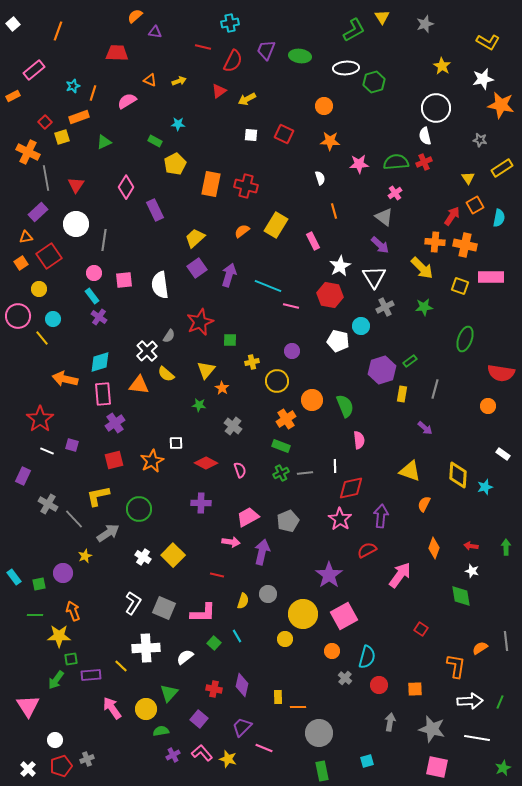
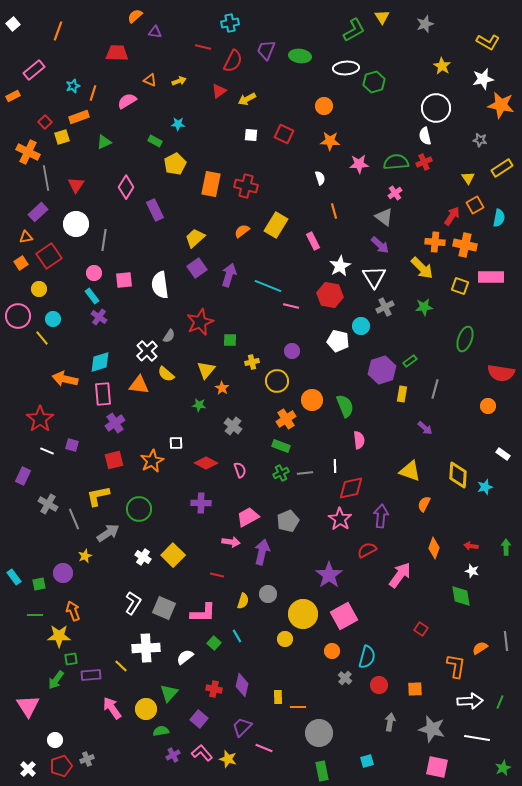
gray line at (74, 519): rotated 20 degrees clockwise
